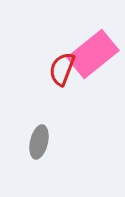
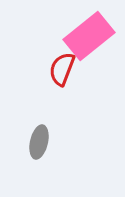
pink rectangle: moved 4 px left, 18 px up
